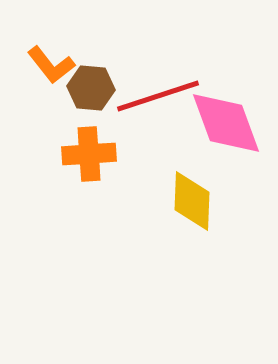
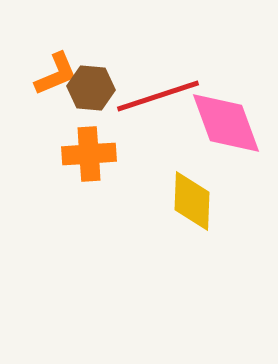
orange L-shape: moved 5 px right, 9 px down; rotated 75 degrees counterclockwise
